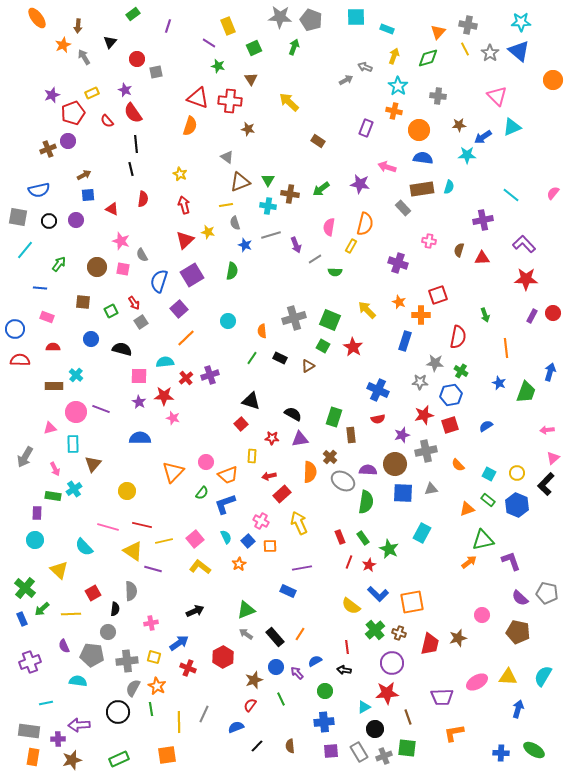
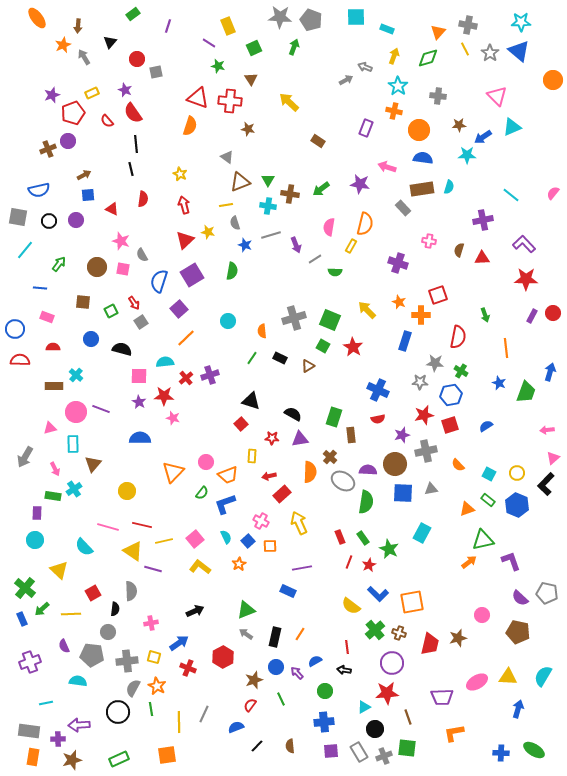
black rectangle at (275, 637): rotated 54 degrees clockwise
